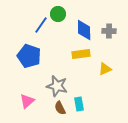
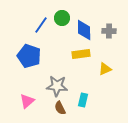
green circle: moved 4 px right, 4 px down
gray star: rotated 10 degrees counterclockwise
cyan rectangle: moved 4 px right, 4 px up; rotated 24 degrees clockwise
